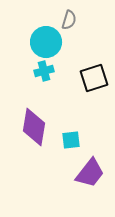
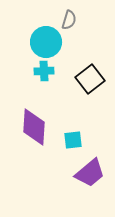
cyan cross: rotated 12 degrees clockwise
black square: moved 4 px left, 1 px down; rotated 20 degrees counterclockwise
purple diamond: rotated 6 degrees counterclockwise
cyan square: moved 2 px right
purple trapezoid: rotated 12 degrees clockwise
